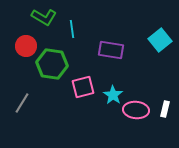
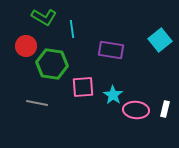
pink square: rotated 10 degrees clockwise
gray line: moved 15 px right; rotated 70 degrees clockwise
